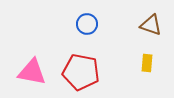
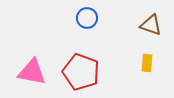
blue circle: moved 6 px up
red pentagon: rotated 9 degrees clockwise
